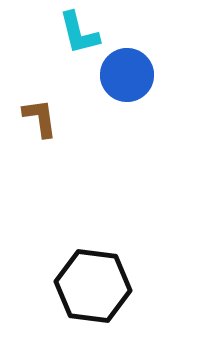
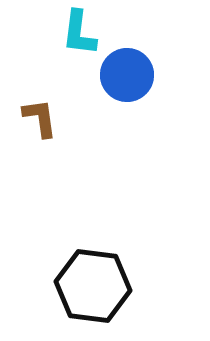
cyan L-shape: rotated 21 degrees clockwise
